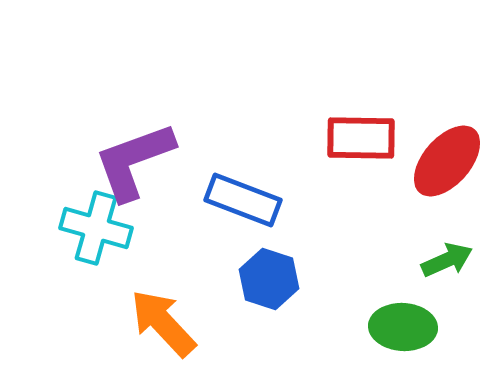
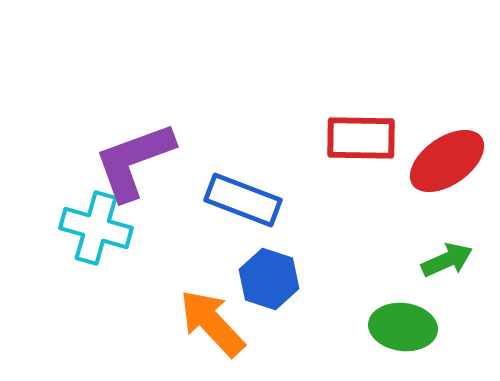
red ellipse: rotated 14 degrees clockwise
orange arrow: moved 49 px right
green ellipse: rotated 4 degrees clockwise
